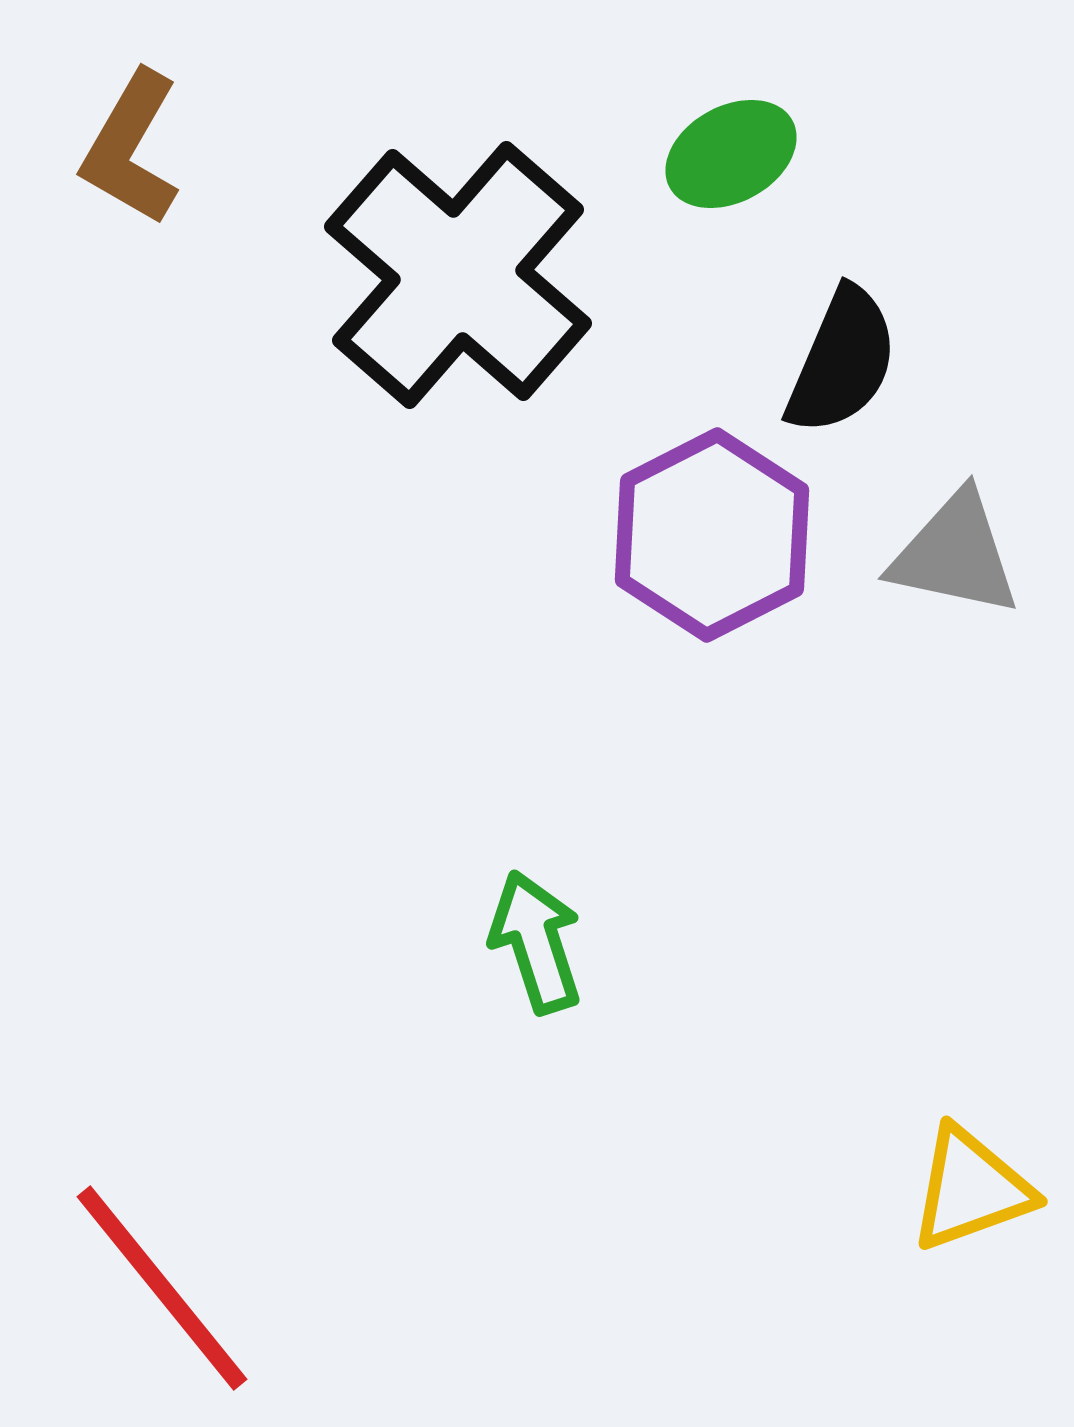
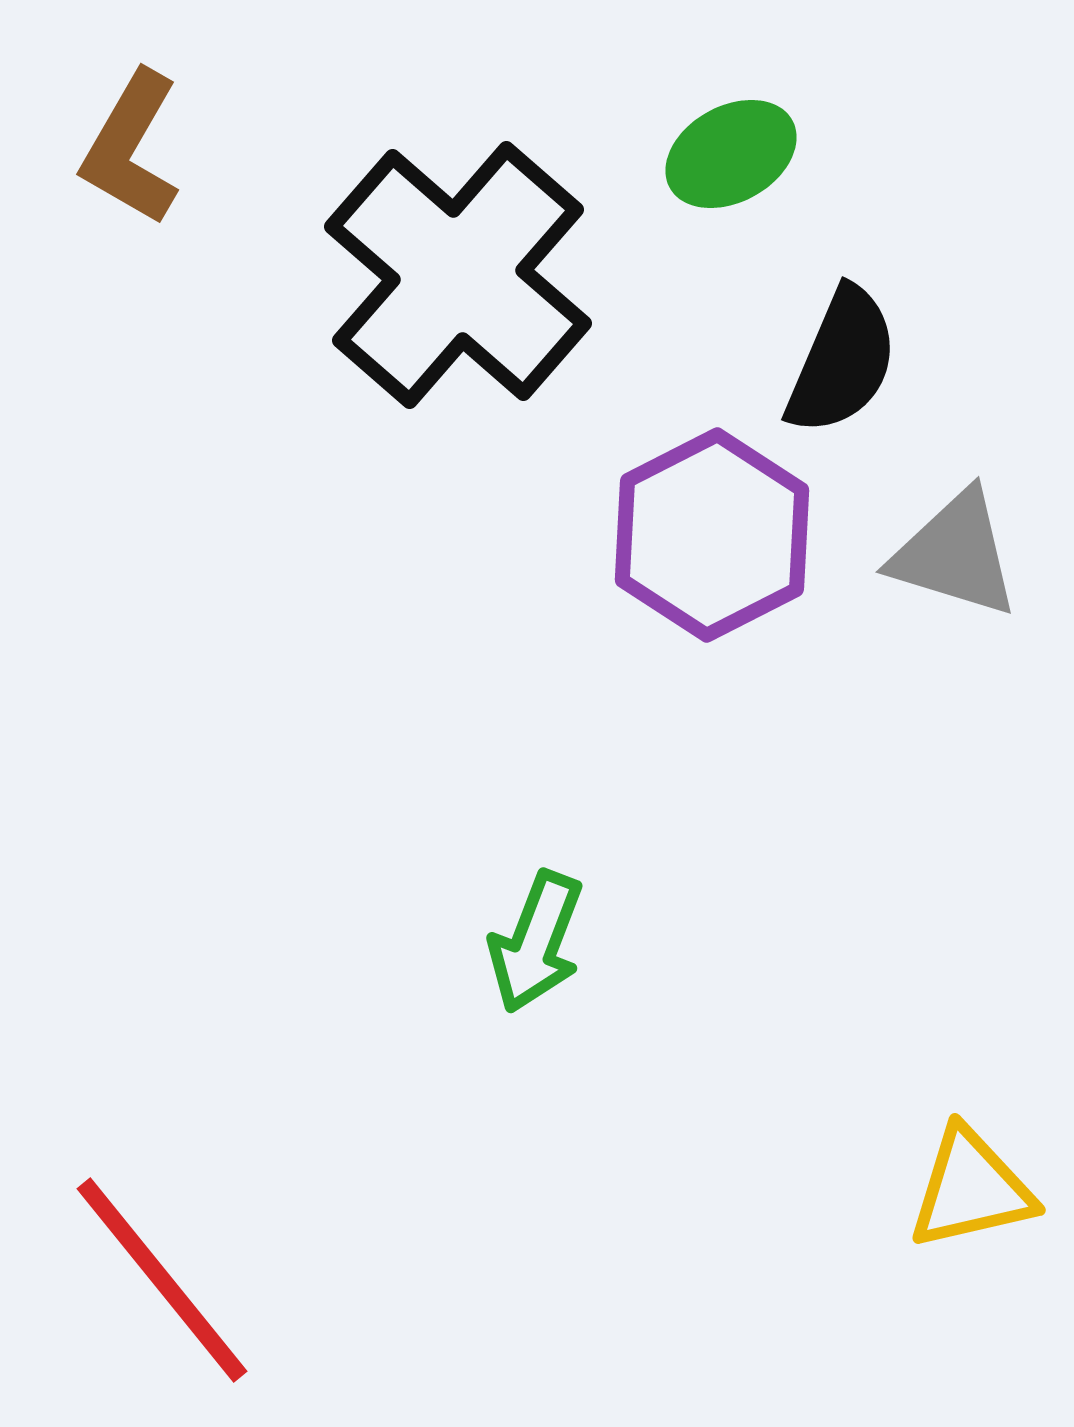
gray triangle: rotated 5 degrees clockwise
green arrow: rotated 141 degrees counterclockwise
yellow triangle: rotated 7 degrees clockwise
red line: moved 8 px up
